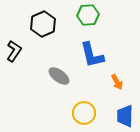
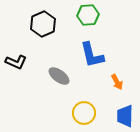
black L-shape: moved 2 px right, 11 px down; rotated 80 degrees clockwise
